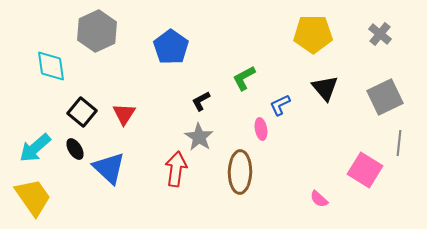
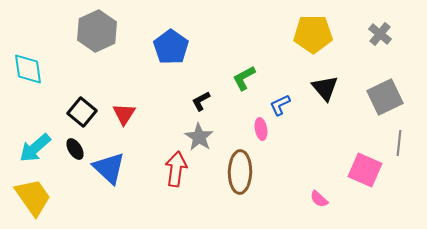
cyan diamond: moved 23 px left, 3 px down
pink square: rotated 8 degrees counterclockwise
